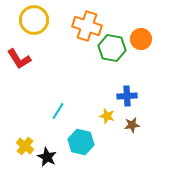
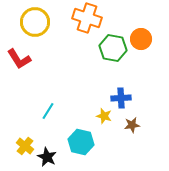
yellow circle: moved 1 px right, 2 px down
orange cross: moved 8 px up
green hexagon: moved 1 px right
blue cross: moved 6 px left, 2 px down
cyan line: moved 10 px left
yellow star: moved 3 px left
